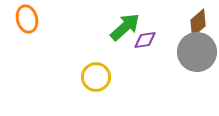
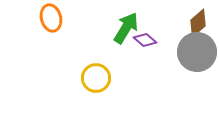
orange ellipse: moved 24 px right, 1 px up
green arrow: moved 1 px right, 1 px down; rotated 16 degrees counterclockwise
purple diamond: rotated 50 degrees clockwise
yellow circle: moved 1 px down
